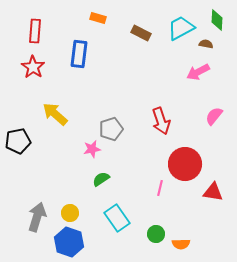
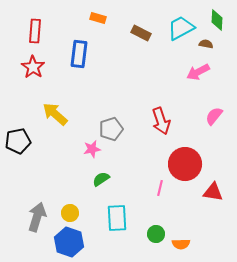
cyan rectangle: rotated 32 degrees clockwise
